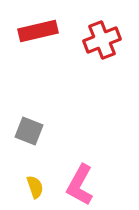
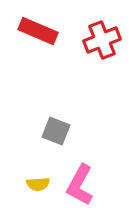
red rectangle: rotated 36 degrees clockwise
gray square: moved 27 px right
yellow semicircle: moved 3 px right, 3 px up; rotated 105 degrees clockwise
